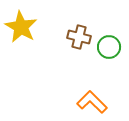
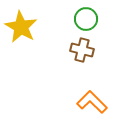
brown cross: moved 3 px right, 13 px down
green circle: moved 23 px left, 28 px up
